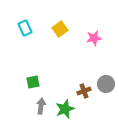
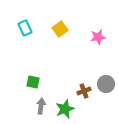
pink star: moved 4 px right, 1 px up
green square: rotated 24 degrees clockwise
